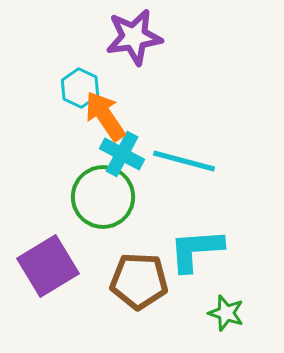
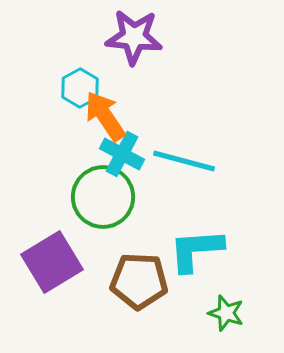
purple star: rotated 14 degrees clockwise
cyan hexagon: rotated 6 degrees clockwise
purple square: moved 4 px right, 4 px up
